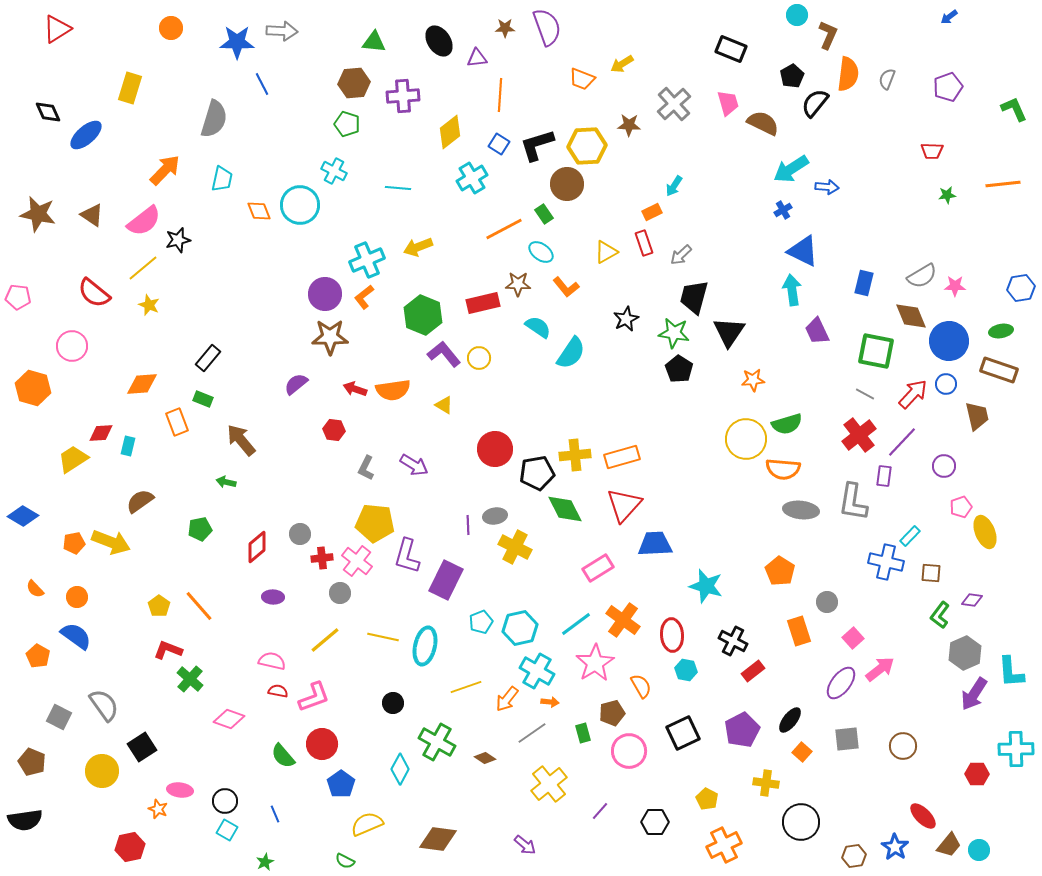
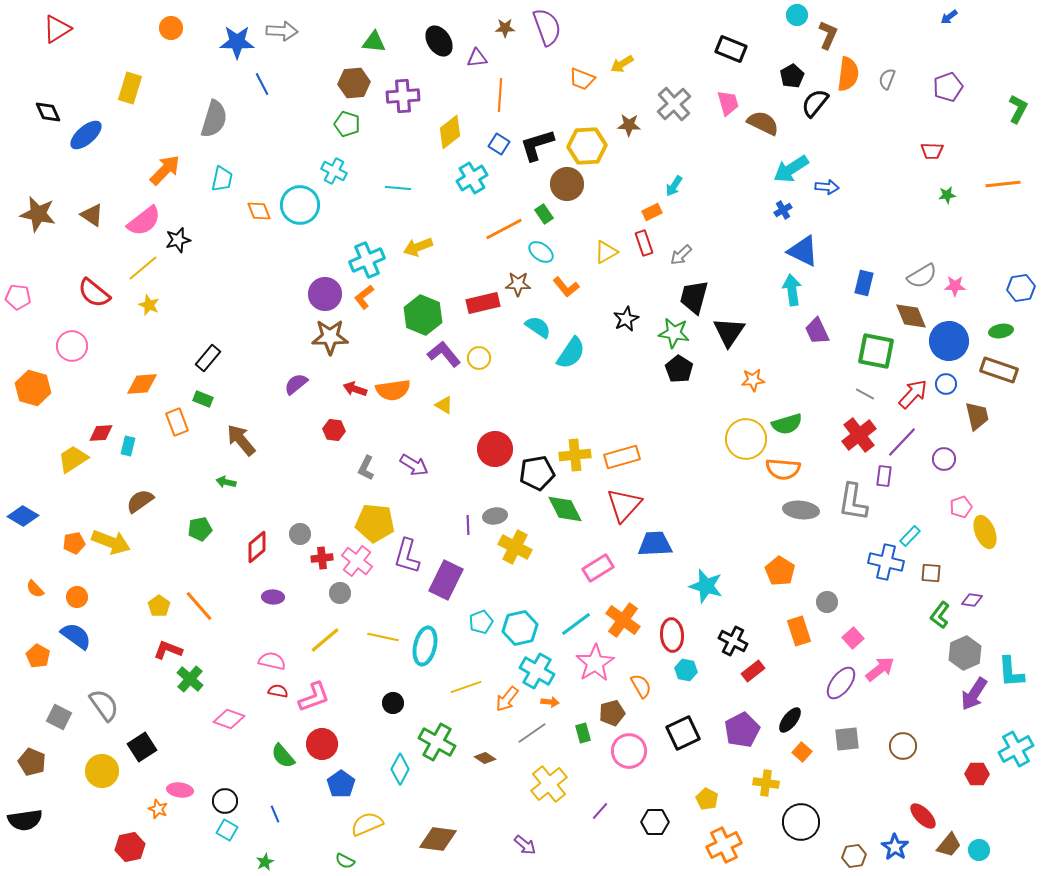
green L-shape at (1014, 109): moved 4 px right; rotated 52 degrees clockwise
purple circle at (944, 466): moved 7 px up
cyan cross at (1016, 749): rotated 28 degrees counterclockwise
